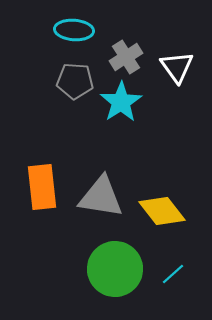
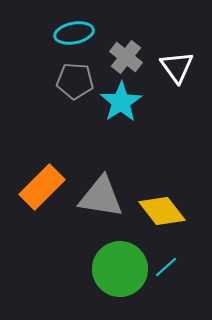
cyan ellipse: moved 3 px down; rotated 15 degrees counterclockwise
gray cross: rotated 20 degrees counterclockwise
orange rectangle: rotated 51 degrees clockwise
green circle: moved 5 px right
cyan line: moved 7 px left, 7 px up
